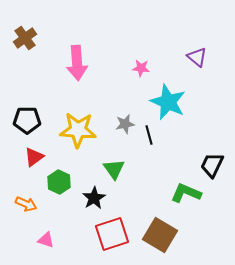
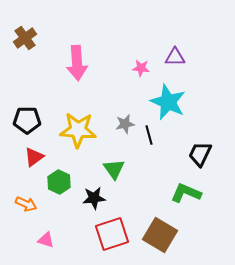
purple triangle: moved 22 px left; rotated 40 degrees counterclockwise
black trapezoid: moved 12 px left, 11 px up
black star: rotated 25 degrees clockwise
